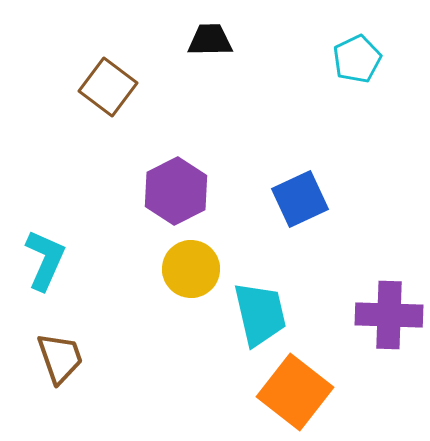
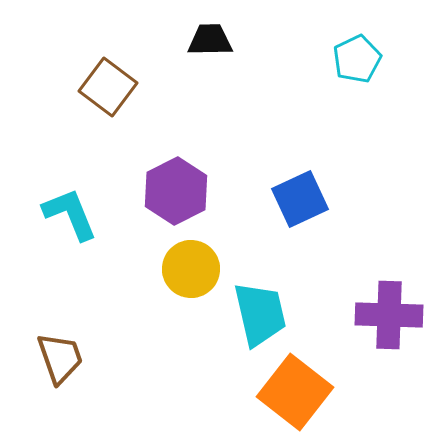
cyan L-shape: moved 25 px right, 46 px up; rotated 46 degrees counterclockwise
